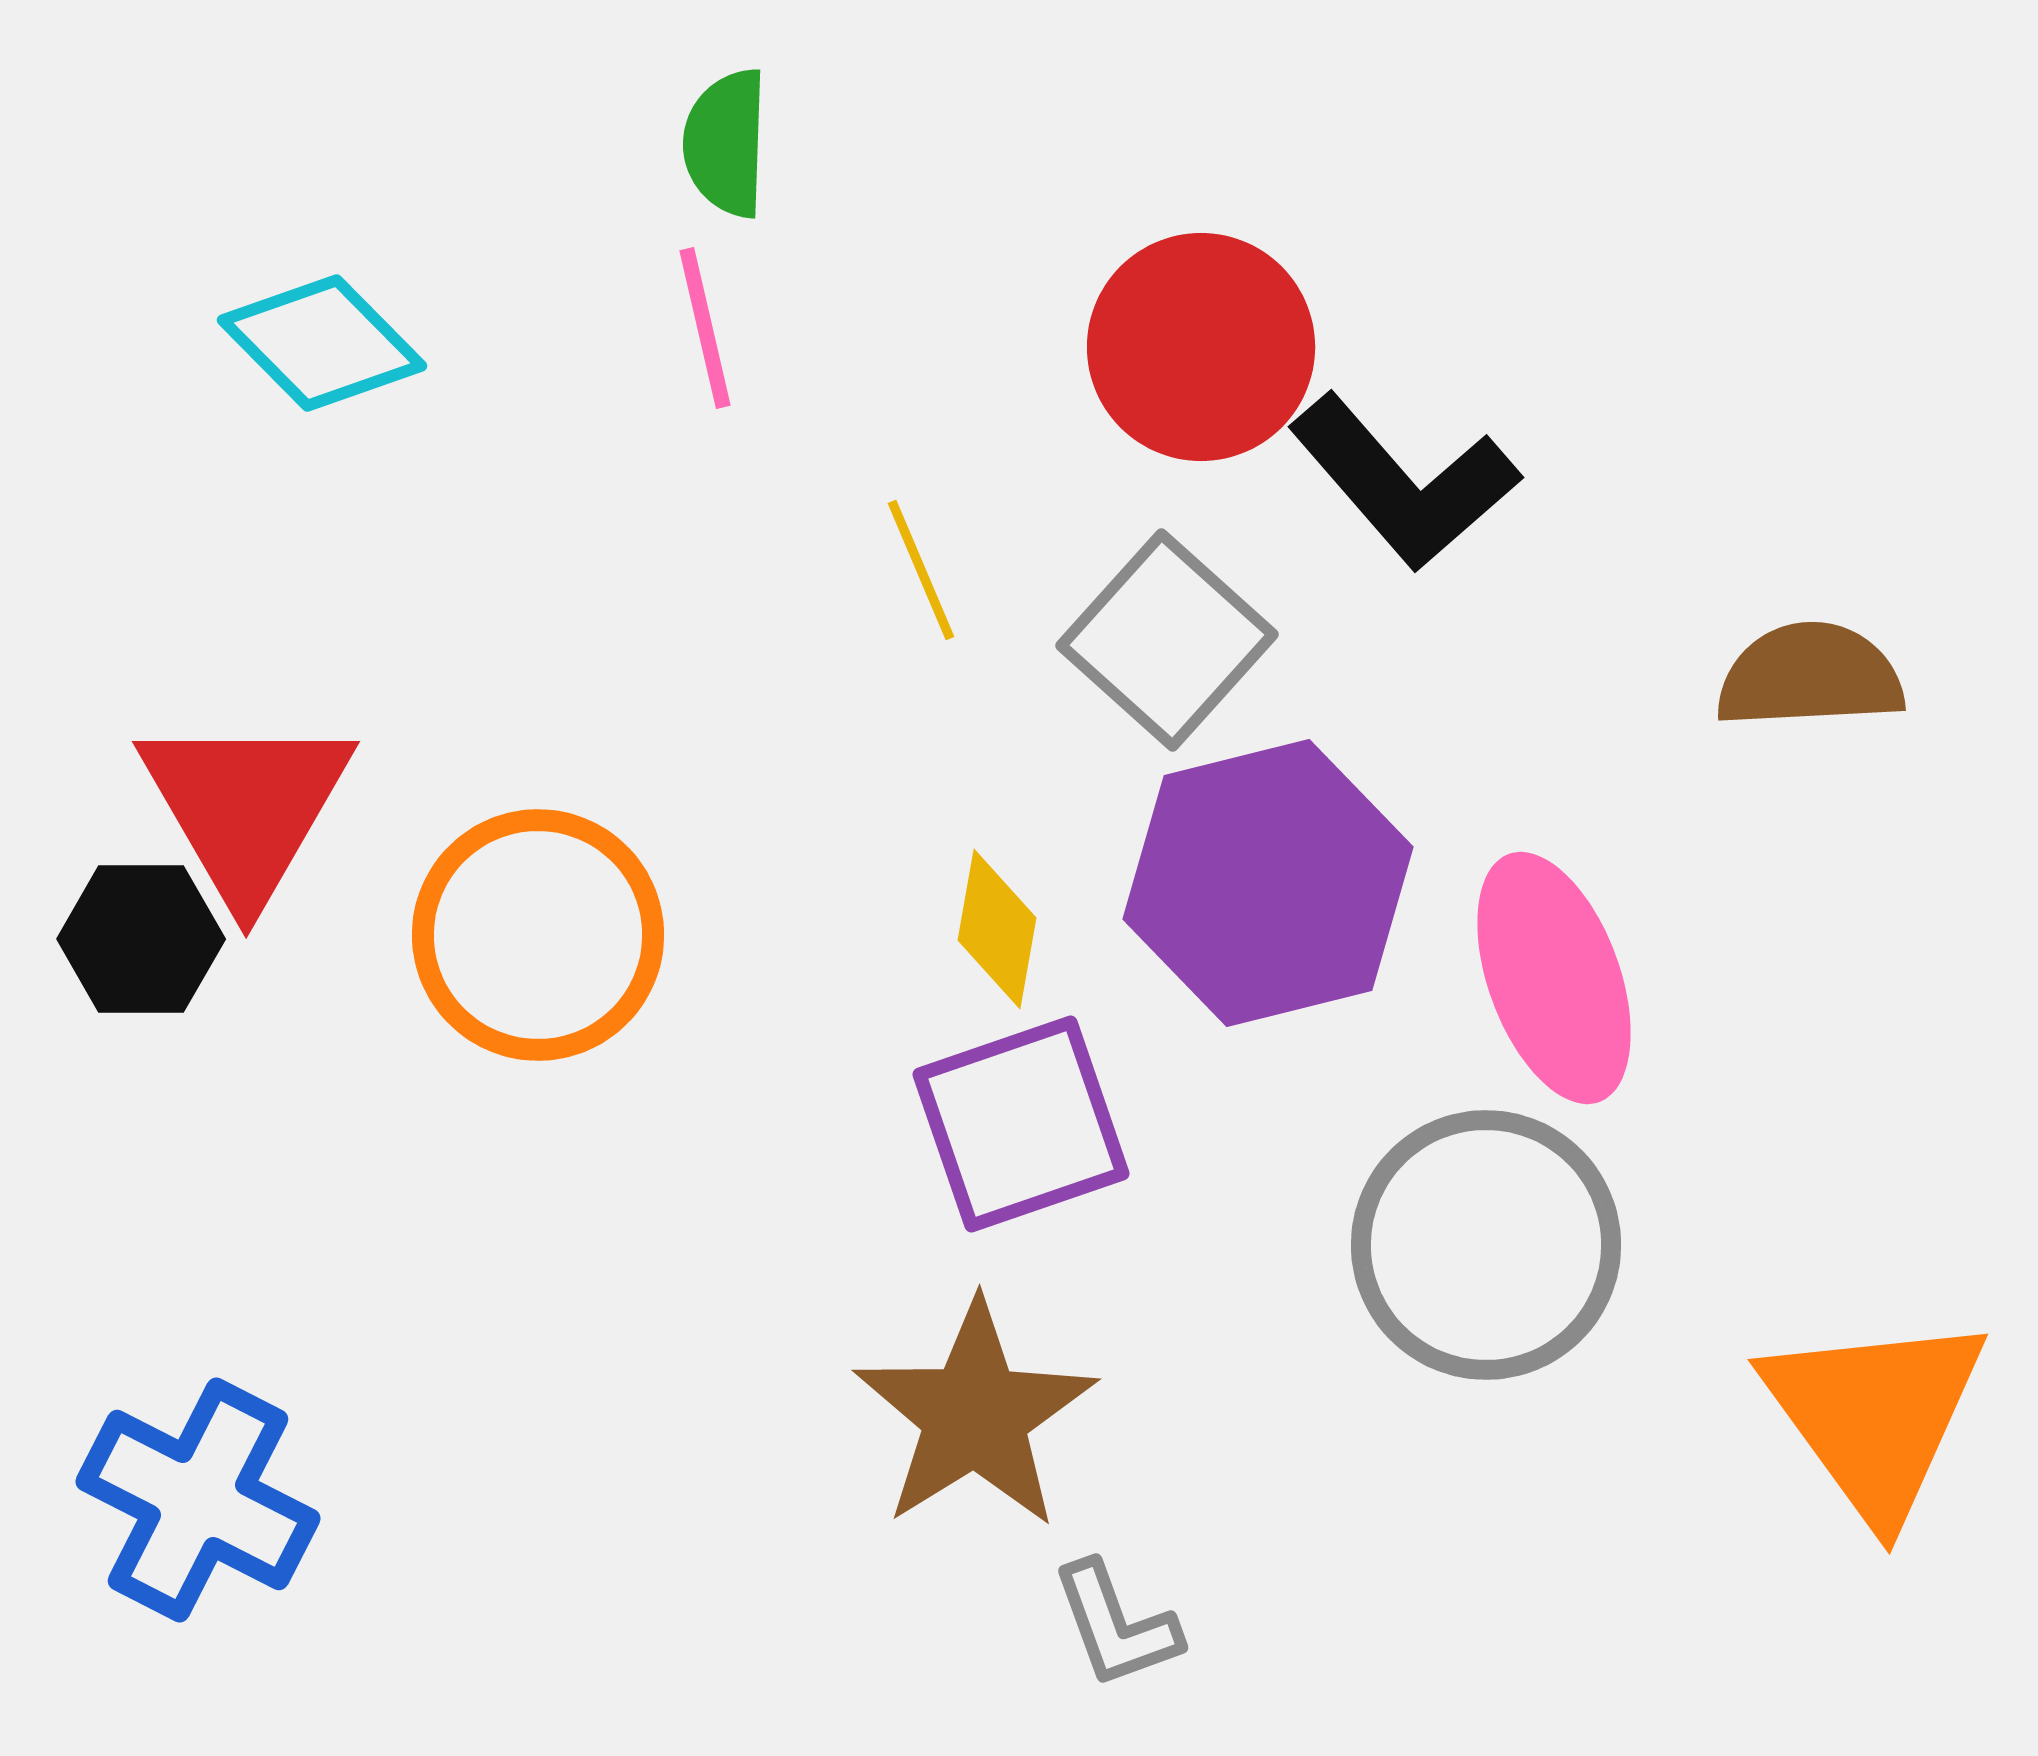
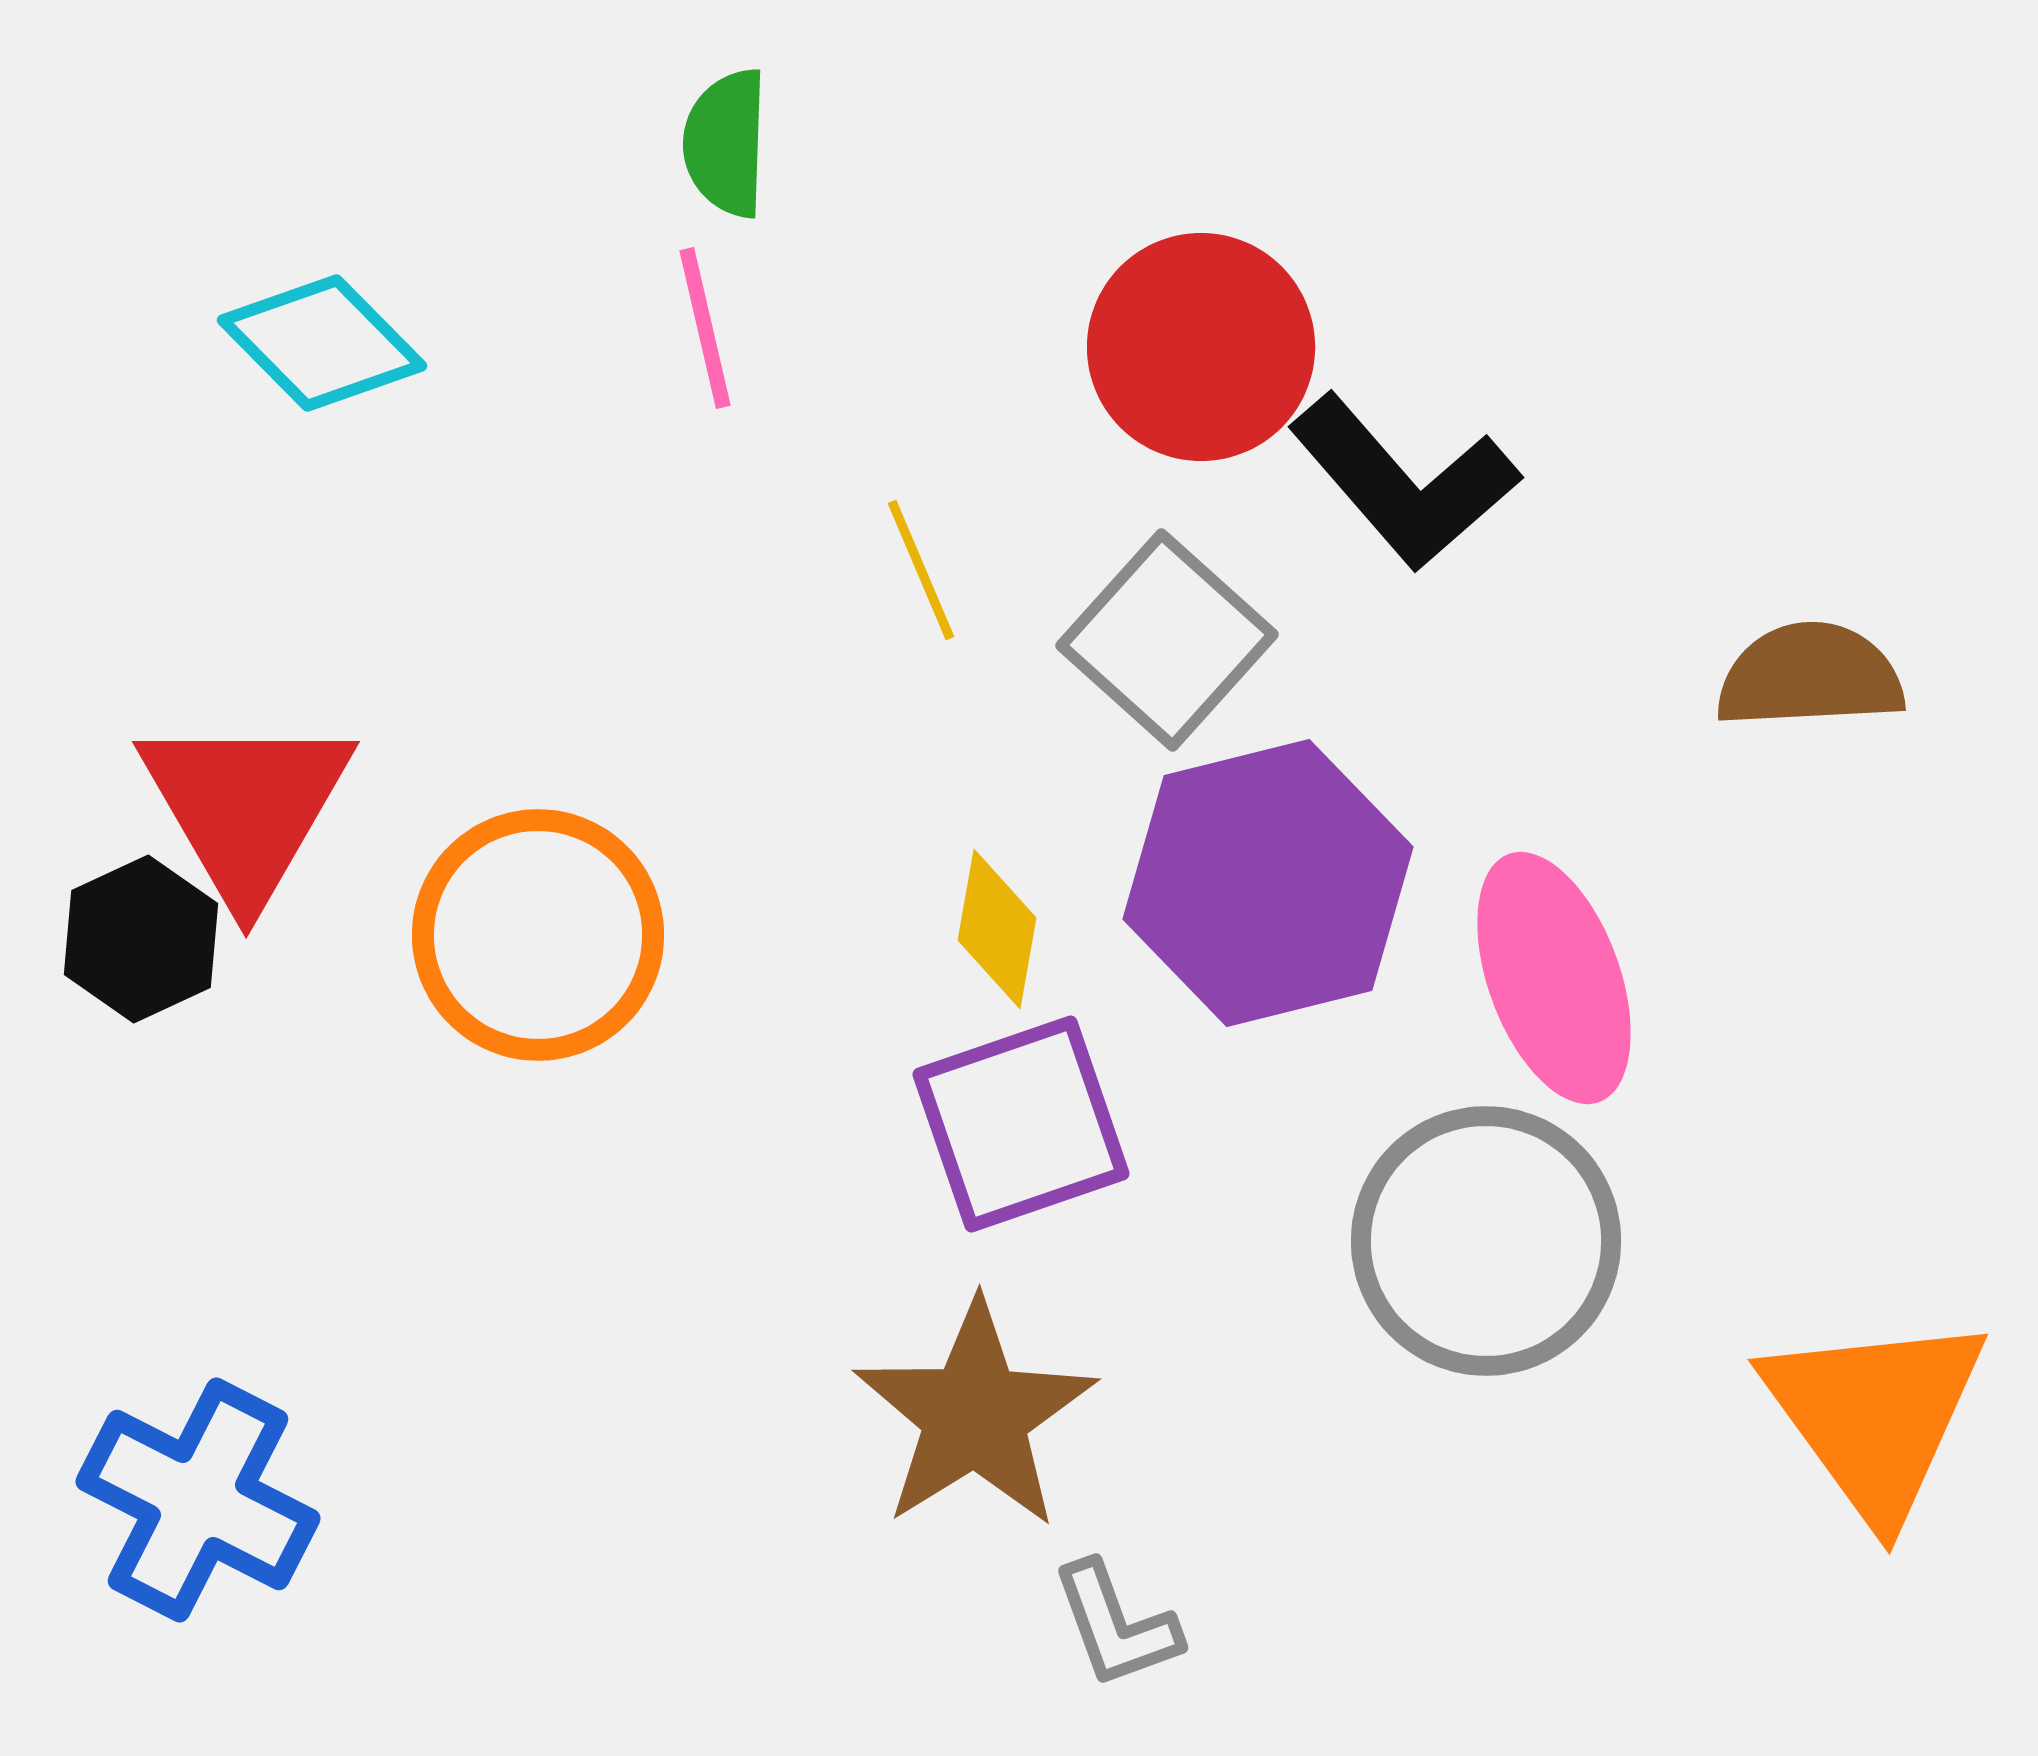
black hexagon: rotated 25 degrees counterclockwise
gray circle: moved 4 px up
